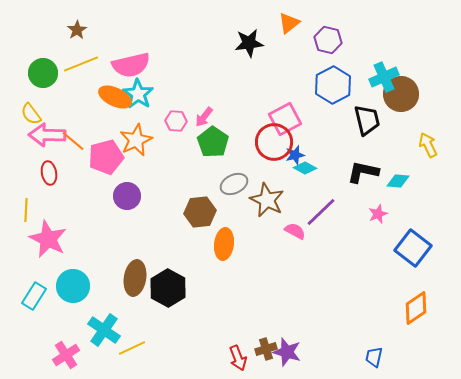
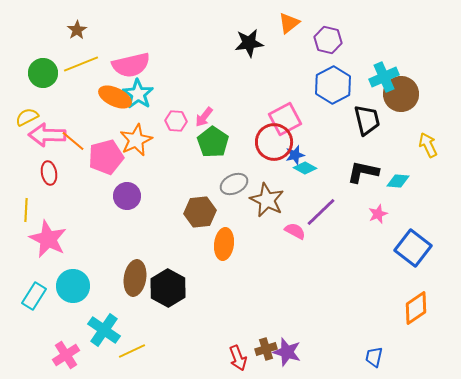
yellow semicircle at (31, 114): moved 4 px left, 3 px down; rotated 100 degrees clockwise
yellow line at (132, 348): moved 3 px down
